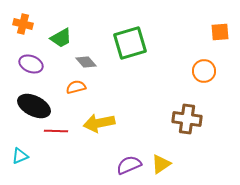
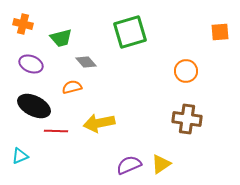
green trapezoid: rotated 15 degrees clockwise
green square: moved 11 px up
orange circle: moved 18 px left
orange semicircle: moved 4 px left
